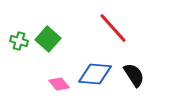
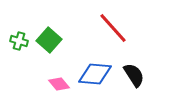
green square: moved 1 px right, 1 px down
